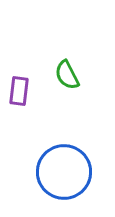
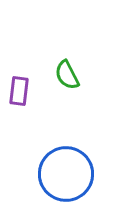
blue circle: moved 2 px right, 2 px down
